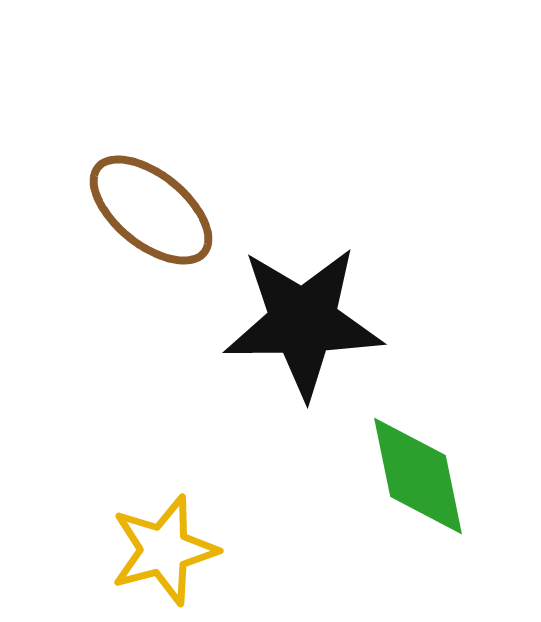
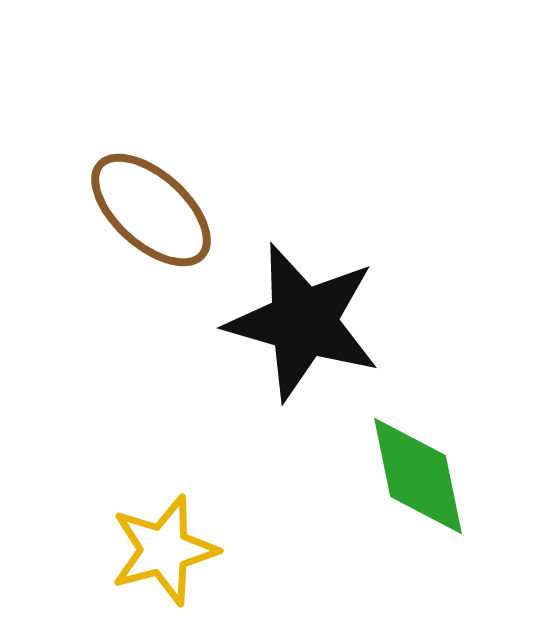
brown ellipse: rotated 3 degrees clockwise
black star: rotated 17 degrees clockwise
